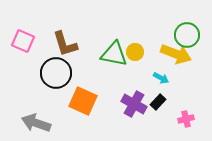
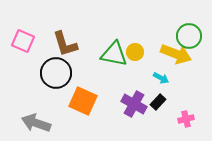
green circle: moved 2 px right, 1 px down
